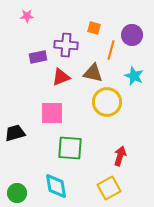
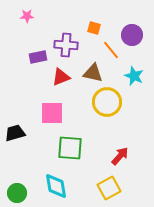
orange line: rotated 54 degrees counterclockwise
red arrow: rotated 24 degrees clockwise
